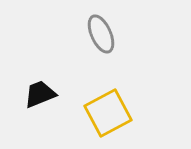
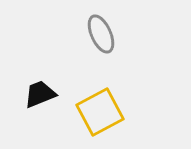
yellow square: moved 8 px left, 1 px up
